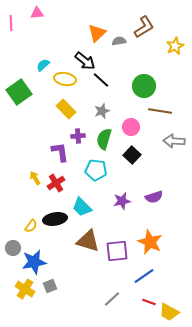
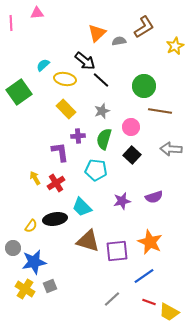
gray arrow: moved 3 px left, 8 px down
